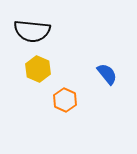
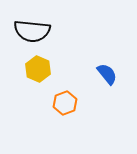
orange hexagon: moved 3 px down; rotated 15 degrees clockwise
